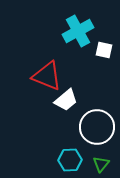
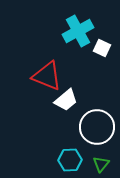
white square: moved 2 px left, 2 px up; rotated 12 degrees clockwise
